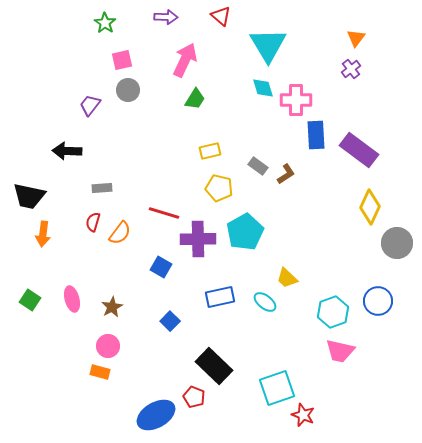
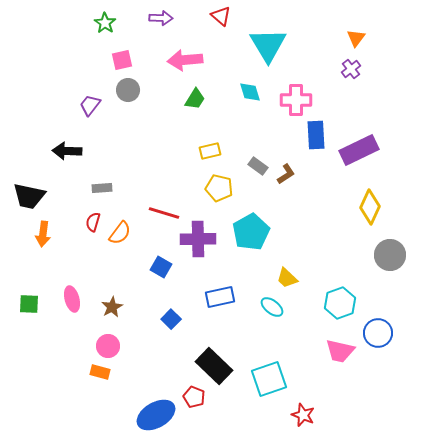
purple arrow at (166, 17): moved 5 px left, 1 px down
pink arrow at (185, 60): rotated 120 degrees counterclockwise
cyan diamond at (263, 88): moved 13 px left, 4 px down
purple rectangle at (359, 150): rotated 63 degrees counterclockwise
cyan pentagon at (245, 232): moved 6 px right
gray circle at (397, 243): moved 7 px left, 12 px down
green square at (30, 300): moved 1 px left, 4 px down; rotated 30 degrees counterclockwise
blue circle at (378, 301): moved 32 px down
cyan ellipse at (265, 302): moved 7 px right, 5 px down
cyan hexagon at (333, 312): moved 7 px right, 9 px up
blue square at (170, 321): moved 1 px right, 2 px up
cyan square at (277, 388): moved 8 px left, 9 px up
